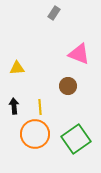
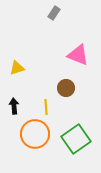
pink triangle: moved 1 px left, 1 px down
yellow triangle: rotated 14 degrees counterclockwise
brown circle: moved 2 px left, 2 px down
yellow line: moved 6 px right
